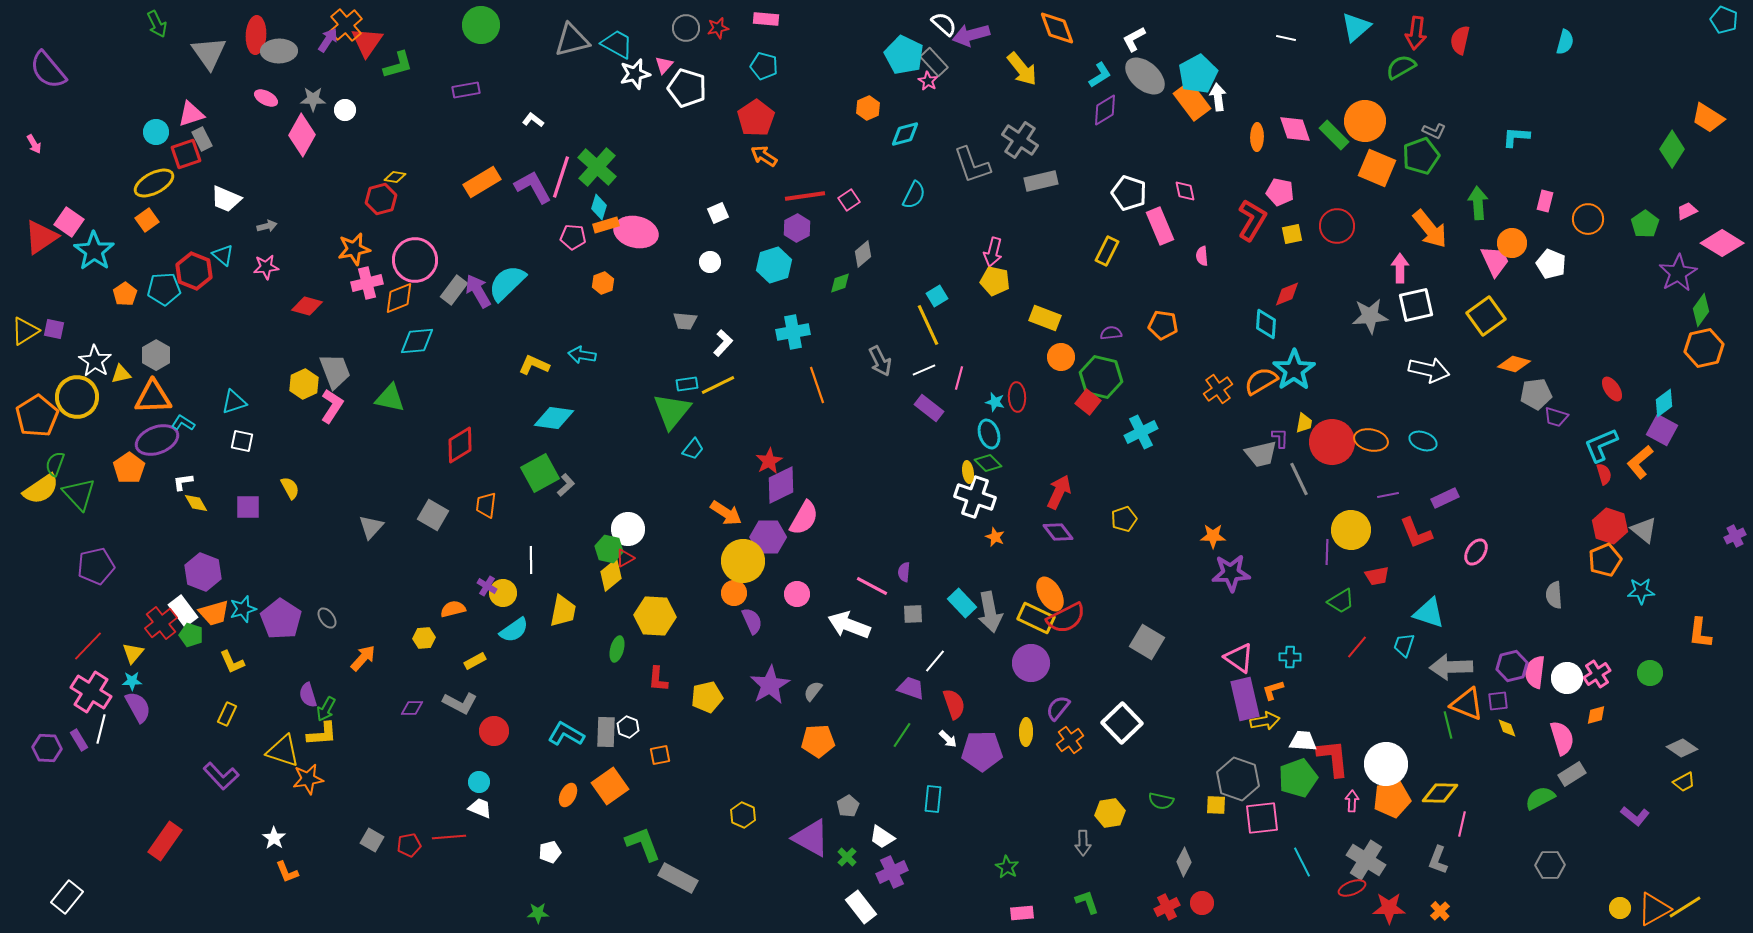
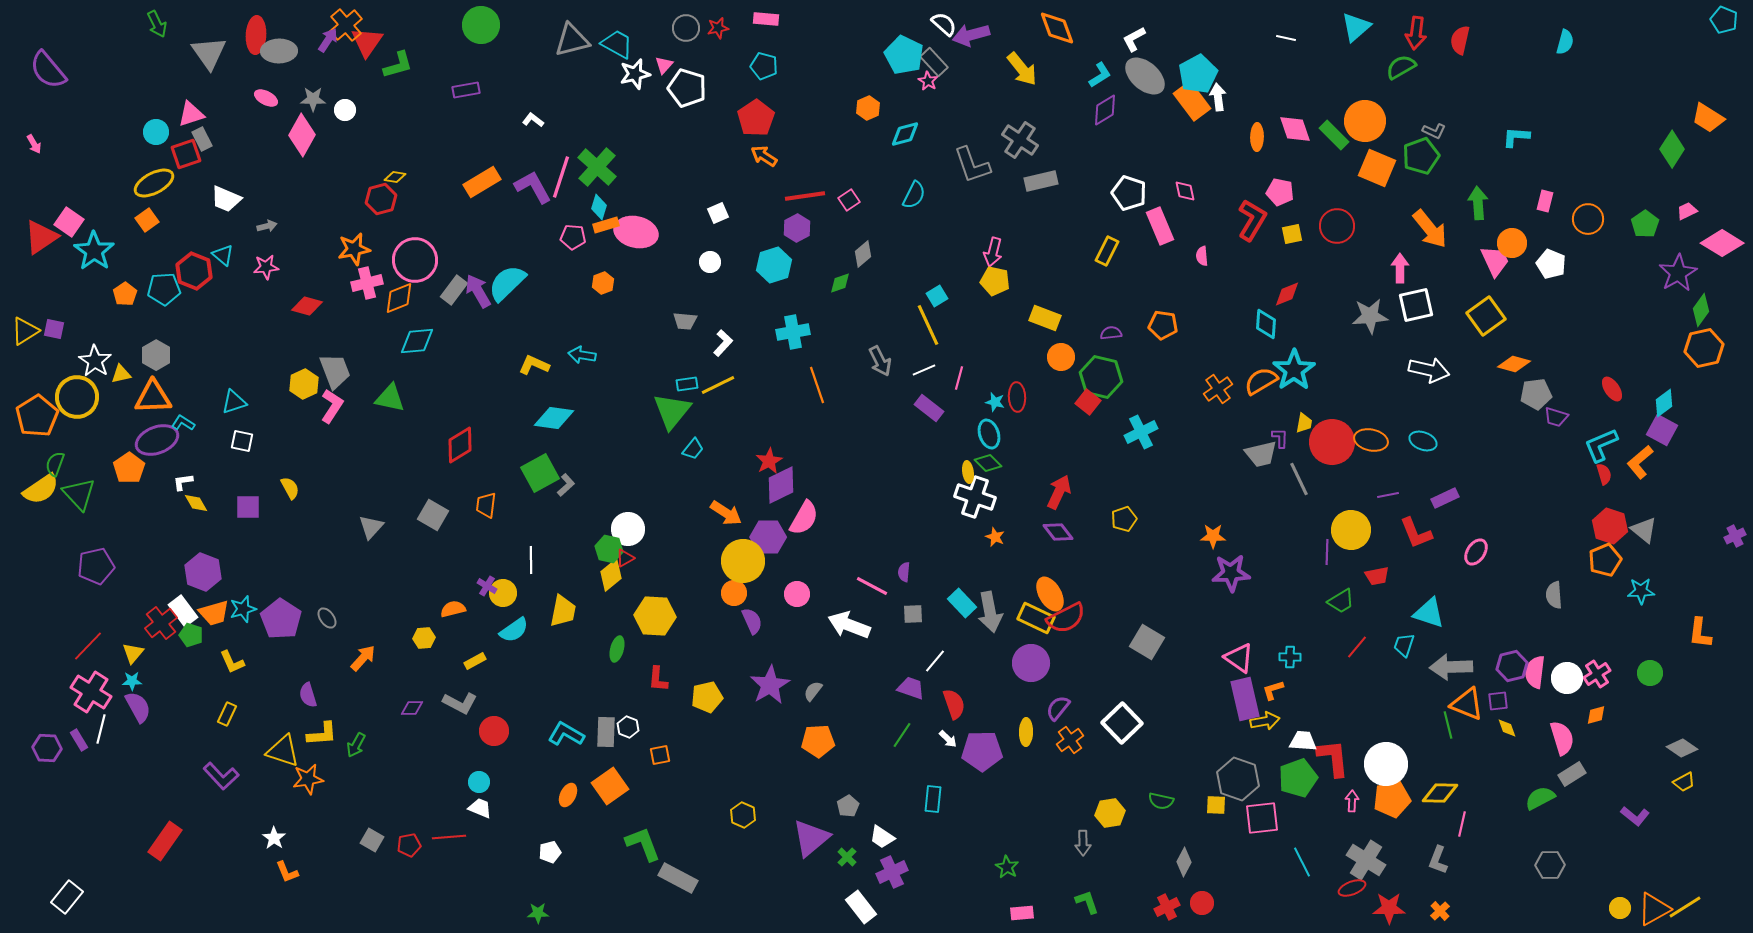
green arrow at (326, 709): moved 30 px right, 36 px down
purple triangle at (811, 838): rotated 51 degrees clockwise
